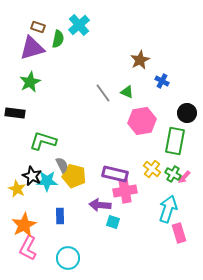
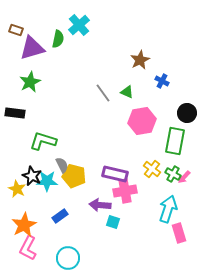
brown rectangle: moved 22 px left, 3 px down
blue rectangle: rotated 56 degrees clockwise
